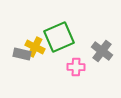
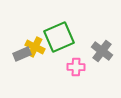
gray rectangle: rotated 36 degrees counterclockwise
